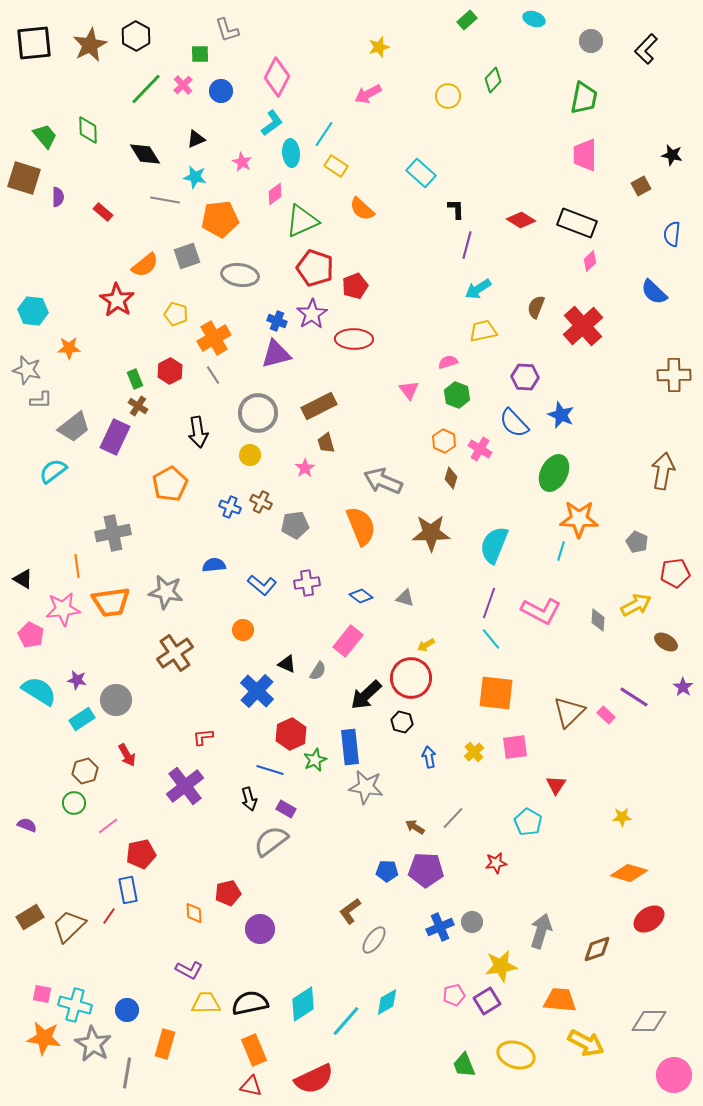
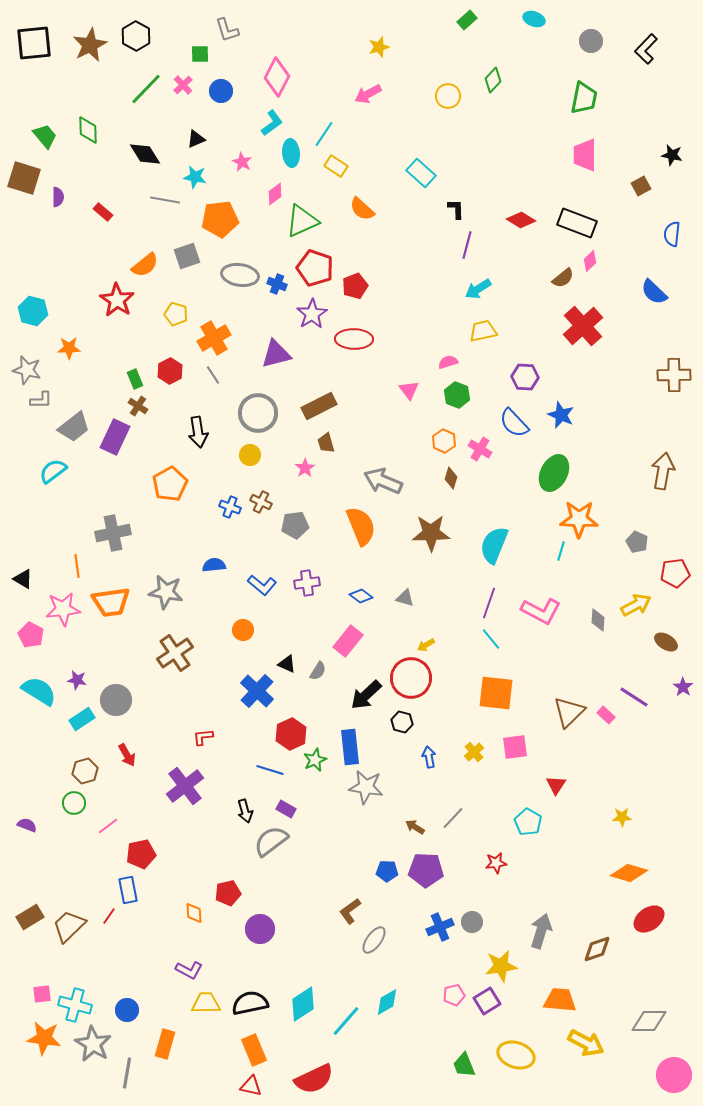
brown semicircle at (536, 307): moved 27 px right, 29 px up; rotated 150 degrees counterclockwise
cyan hexagon at (33, 311): rotated 8 degrees clockwise
blue cross at (277, 321): moved 37 px up
black arrow at (249, 799): moved 4 px left, 12 px down
pink square at (42, 994): rotated 18 degrees counterclockwise
